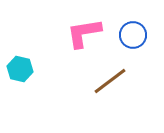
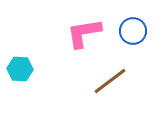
blue circle: moved 4 px up
cyan hexagon: rotated 10 degrees counterclockwise
